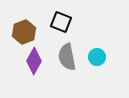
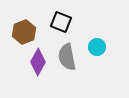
cyan circle: moved 10 px up
purple diamond: moved 4 px right, 1 px down
